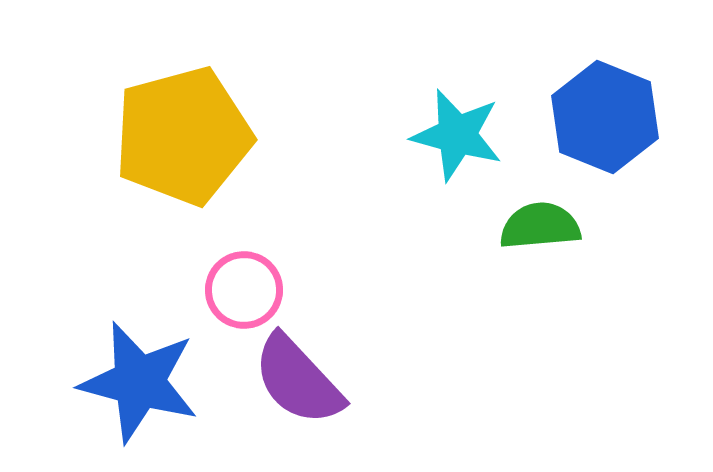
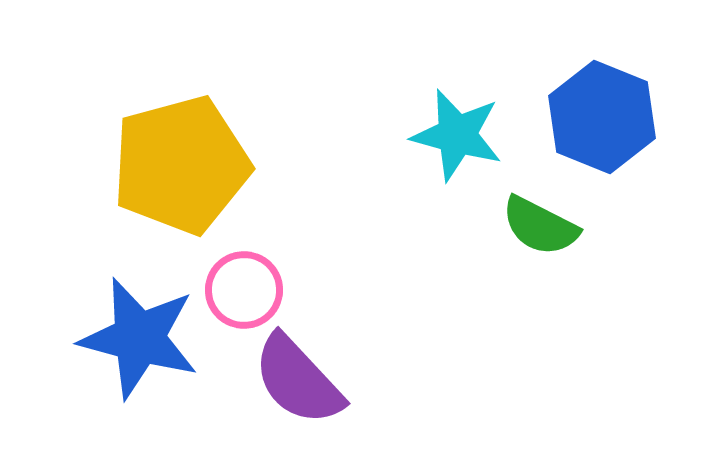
blue hexagon: moved 3 px left
yellow pentagon: moved 2 px left, 29 px down
green semicircle: rotated 148 degrees counterclockwise
blue star: moved 44 px up
